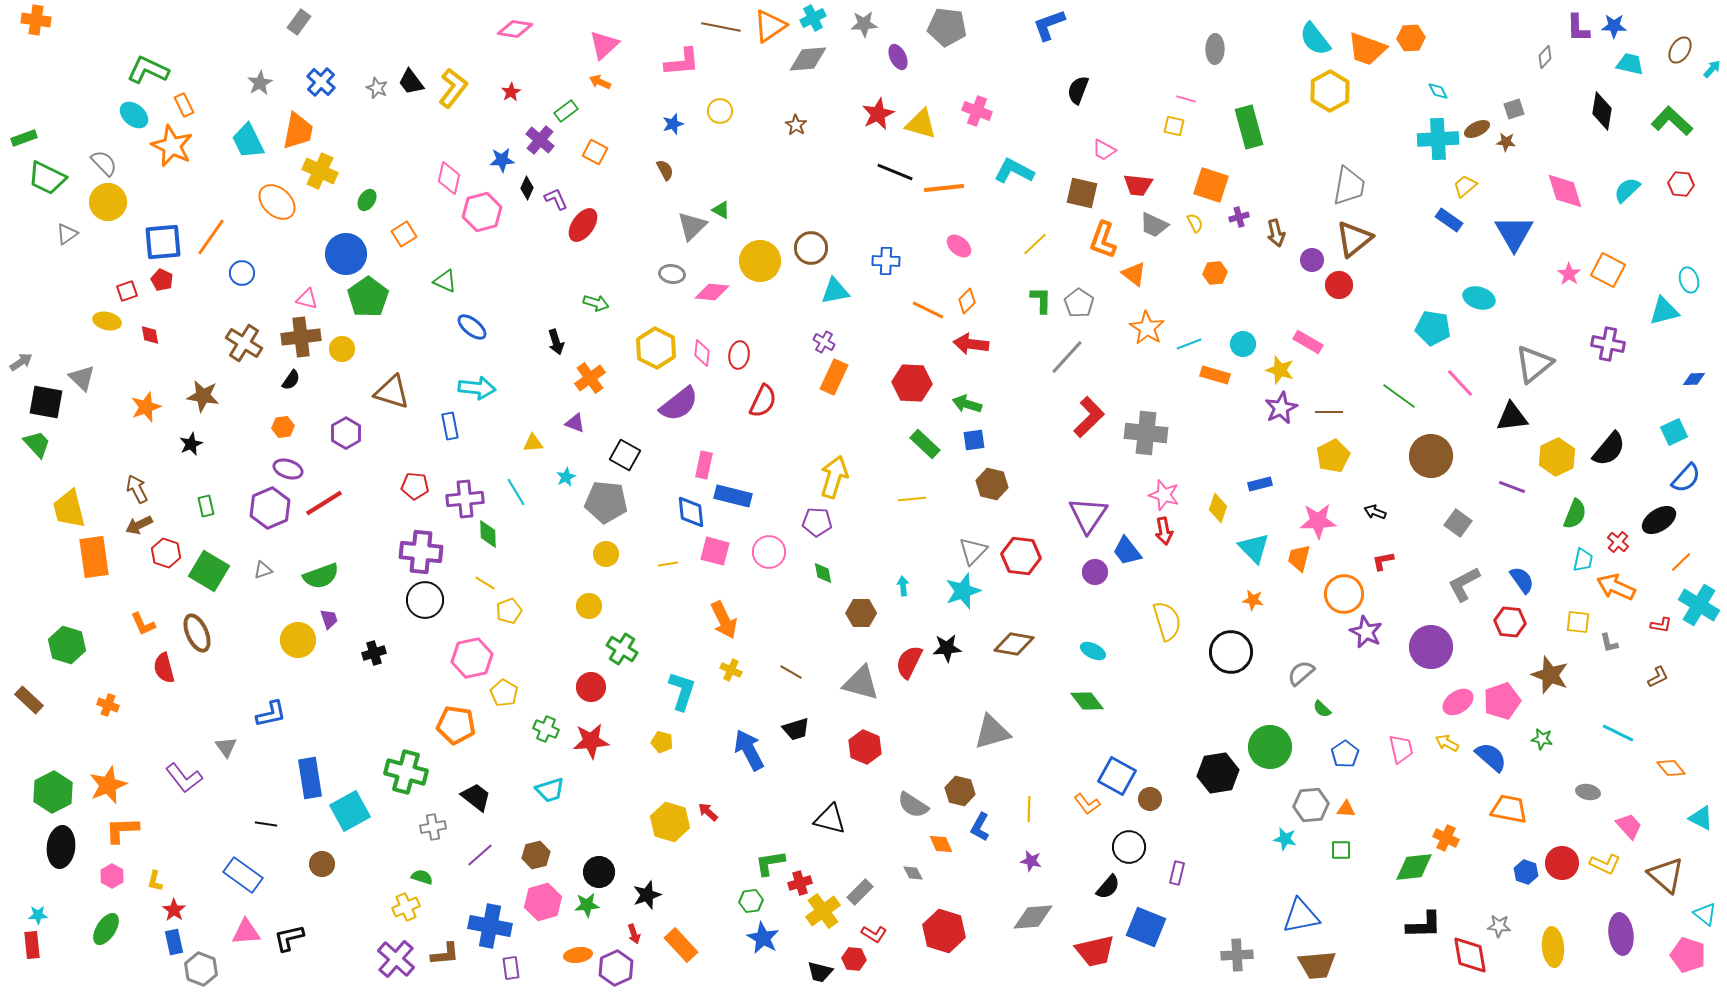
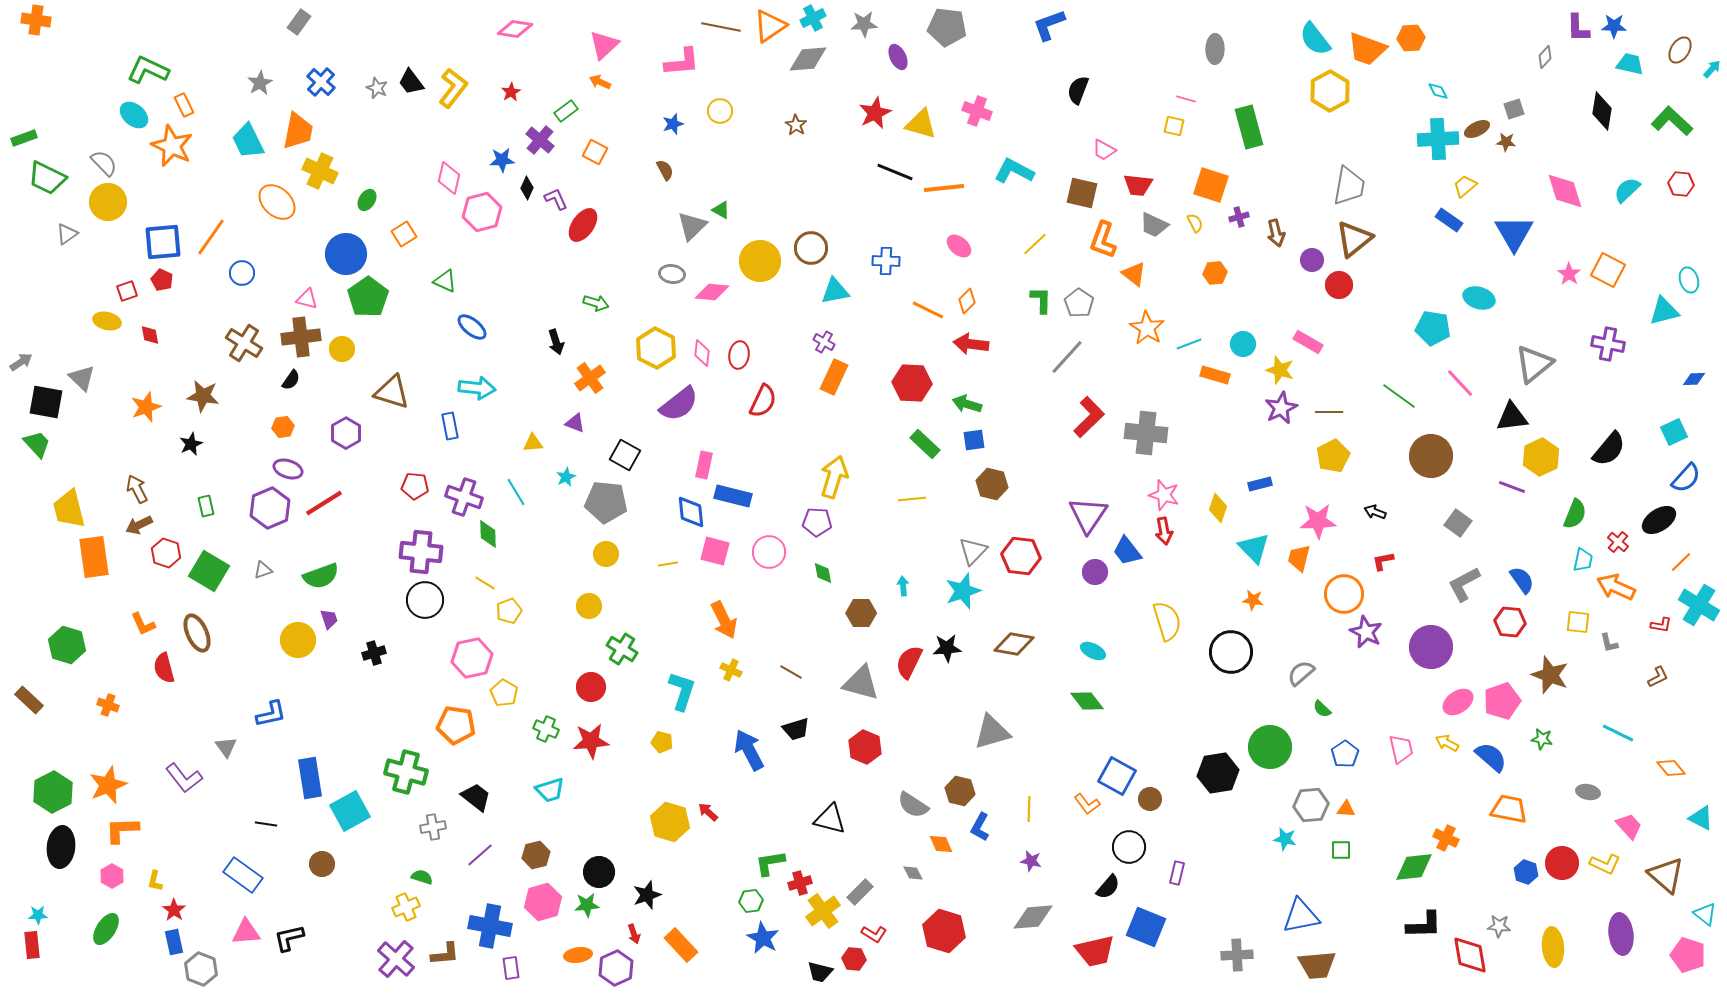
red star at (878, 114): moved 3 px left, 1 px up
yellow hexagon at (1557, 457): moved 16 px left
purple cross at (465, 499): moved 1 px left, 2 px up; rotated 24 degrees clockwise
